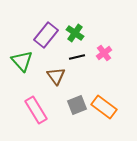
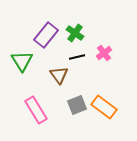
green triangle: rotated 10 degrees clockwise
brown triangle: moved 3 px right, 1 px up
